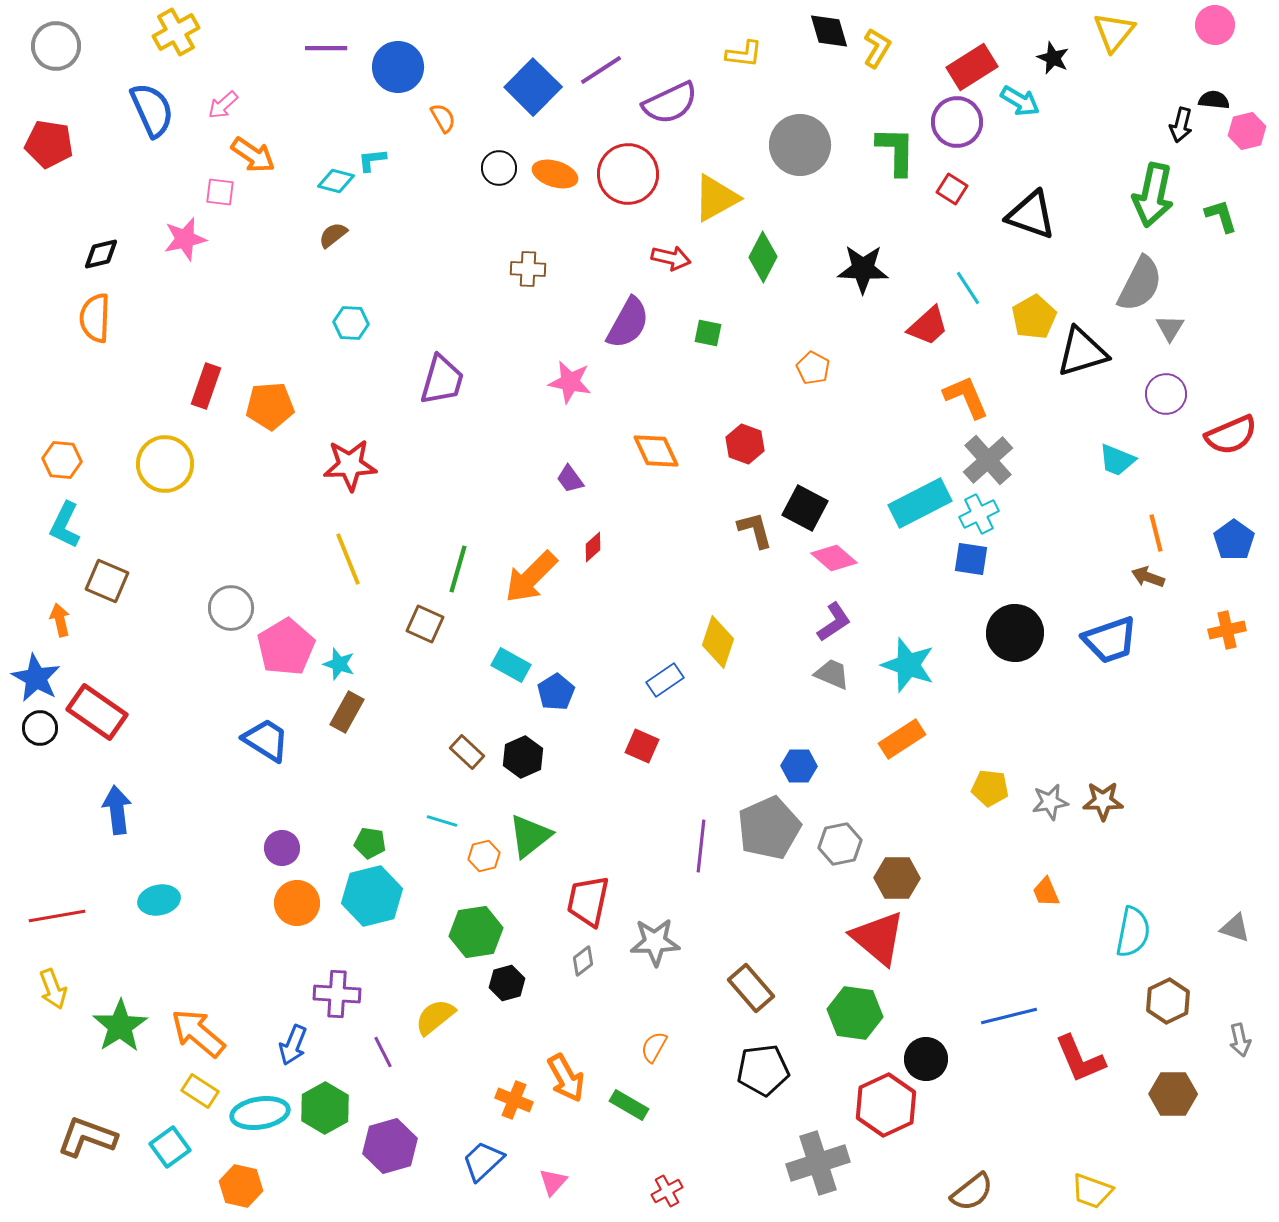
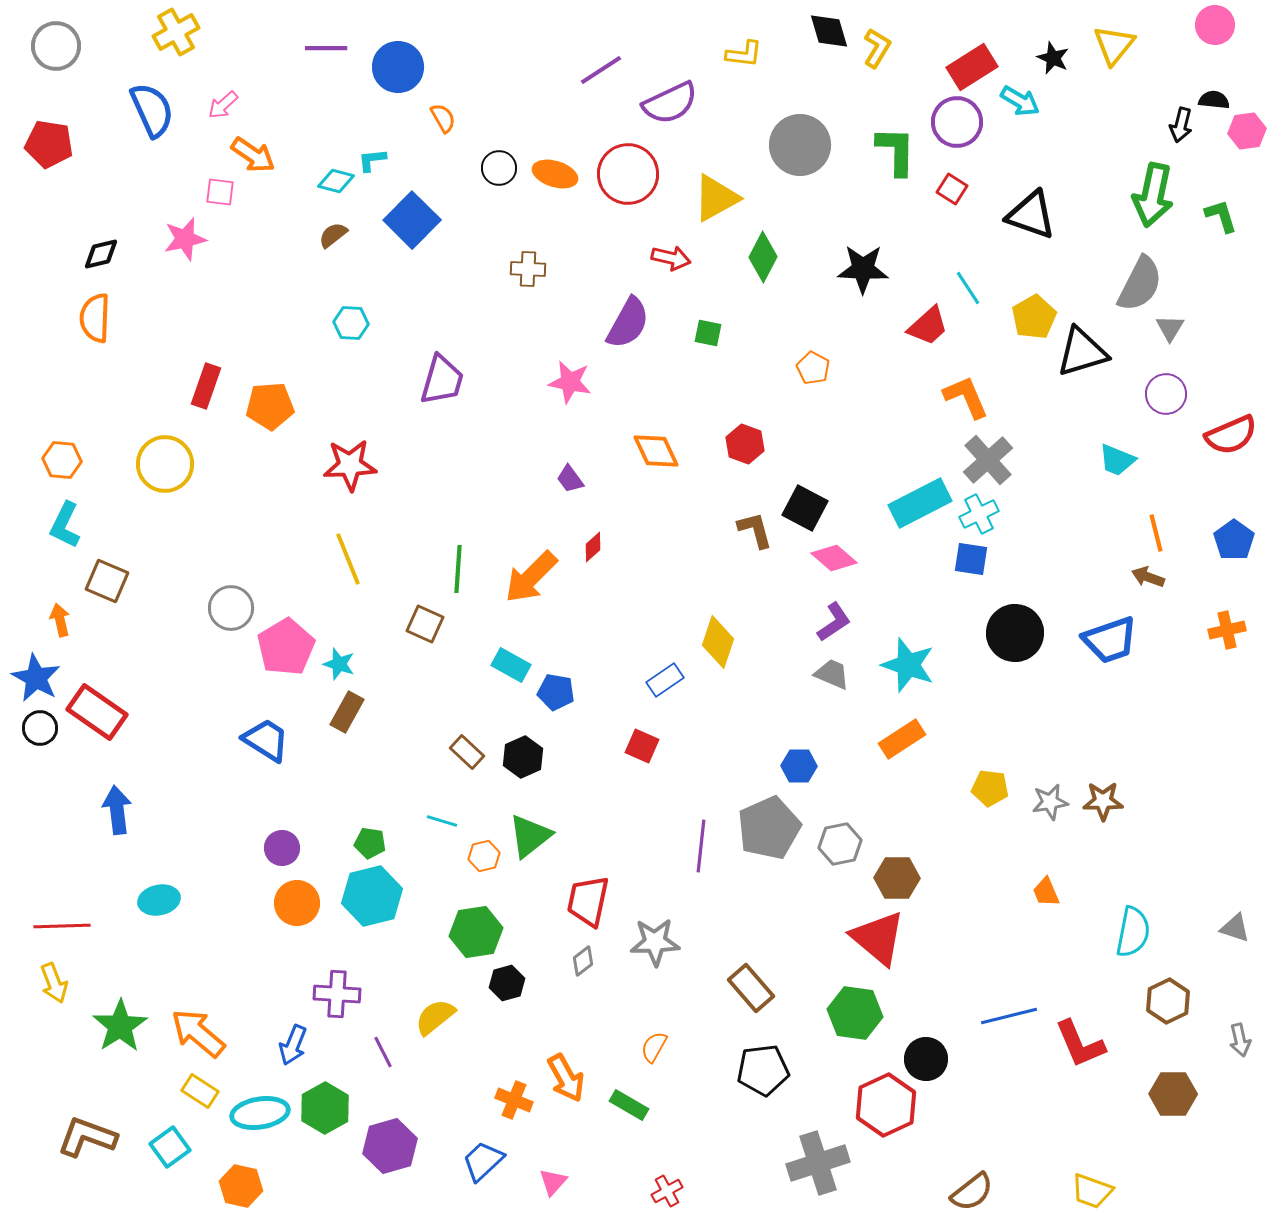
yellow triangle at (1114, 32): moved 13 px down
blue square at (533, 87): moved 121 px left, 133 px down
pink hexagon at (1247, 131): rotated 6 degrees clockwise
green line at (458, 569): rotated 12 degrees counterclockwise
blue pentagon at (556, 692): rotated 30 degrees counterclockwise
red line at (57, 916): moved 5 px right, 10 px down; rotated 8 degrees clockwise
yellow arrow at (53, 989): moved 1 px right, 6 px up
red L-shape at (1080, 1059): moved 15 px up
